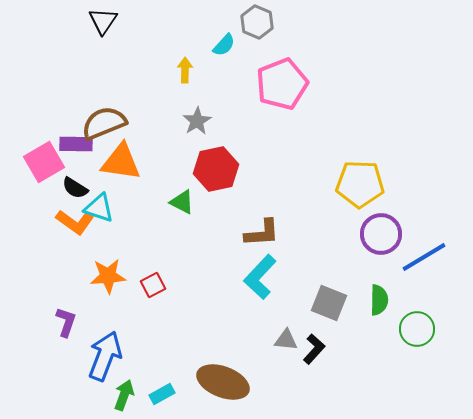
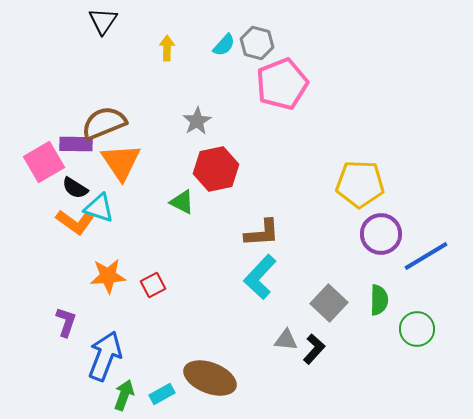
gray hexagon: moved 21 px down; rotated 8 degrees counterclockwise
yellow arrow: moved 18 px left, 22 px up
orange triangle: rotated 48 degrees clockwise
blue line: moved 2 px right, 1 px up
gray square: rotated 21 degrees clockwise
brown ellipse: moved 13 px left, 4 px up
